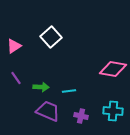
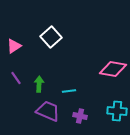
green arrow: moved 2 px left, 3 px up; rotated 91 degrees counterclockwise
cyan cross: moved 4 px right
purple cross: moved 1 px left
